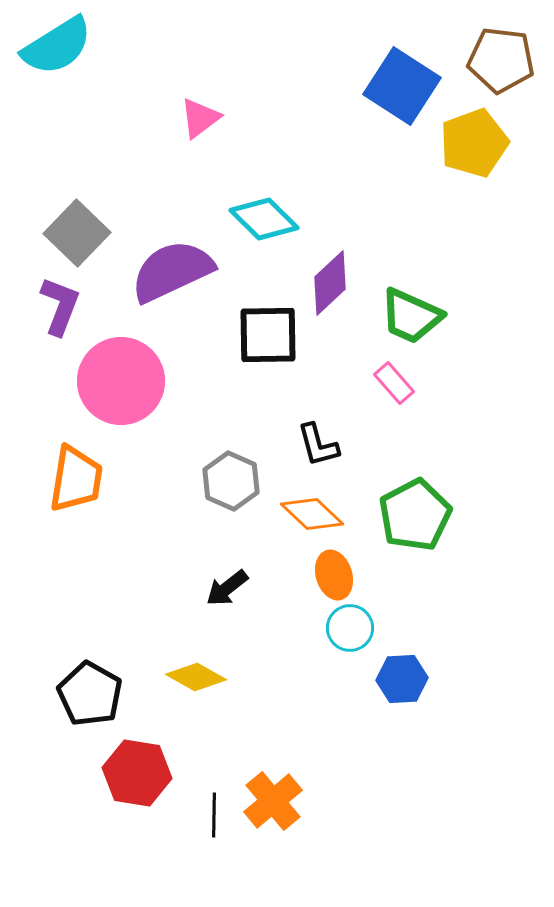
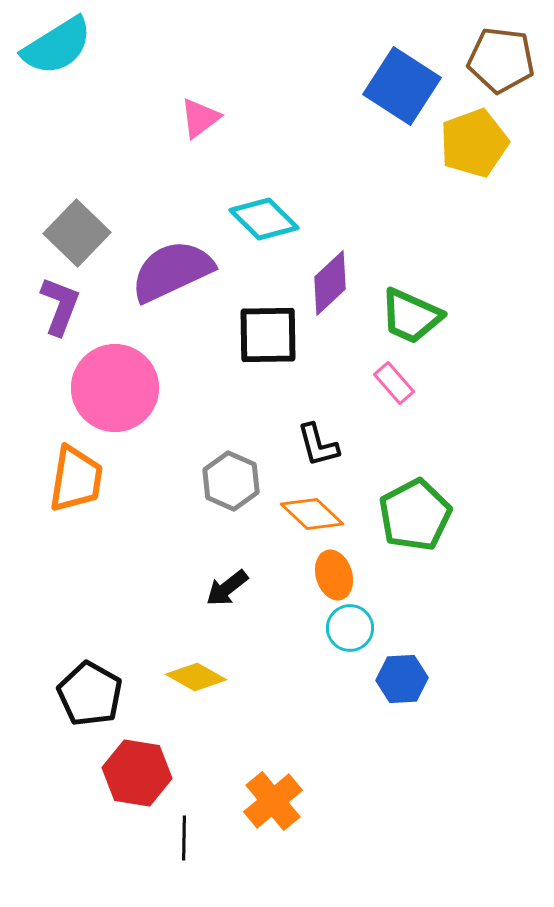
pink circle: moved 6 px left, 7 px down
black line: moved 30 px left, 23 px down
